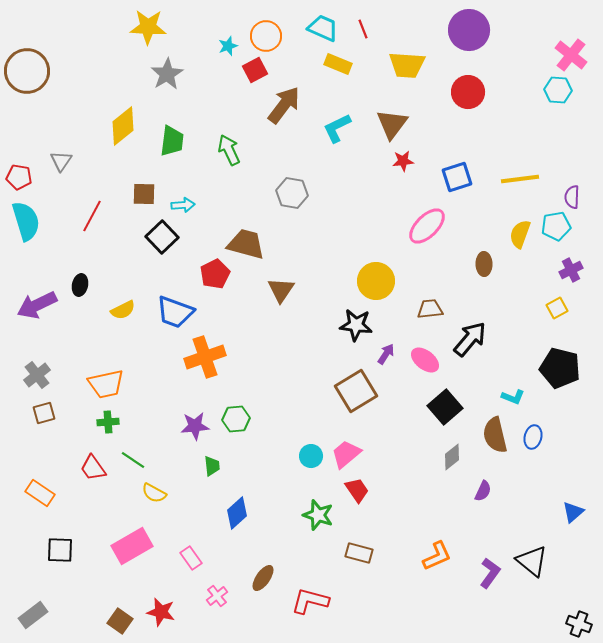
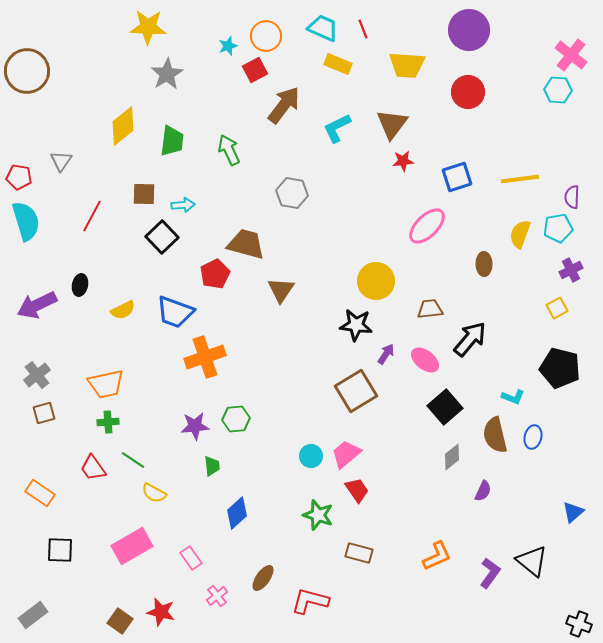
cyan pentagon at (556, 226): moved 2 px right, 2 px down
